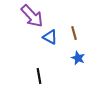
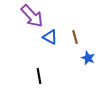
brown line: moved 1 px right, 4 px down
blue star: moved 10 px right
